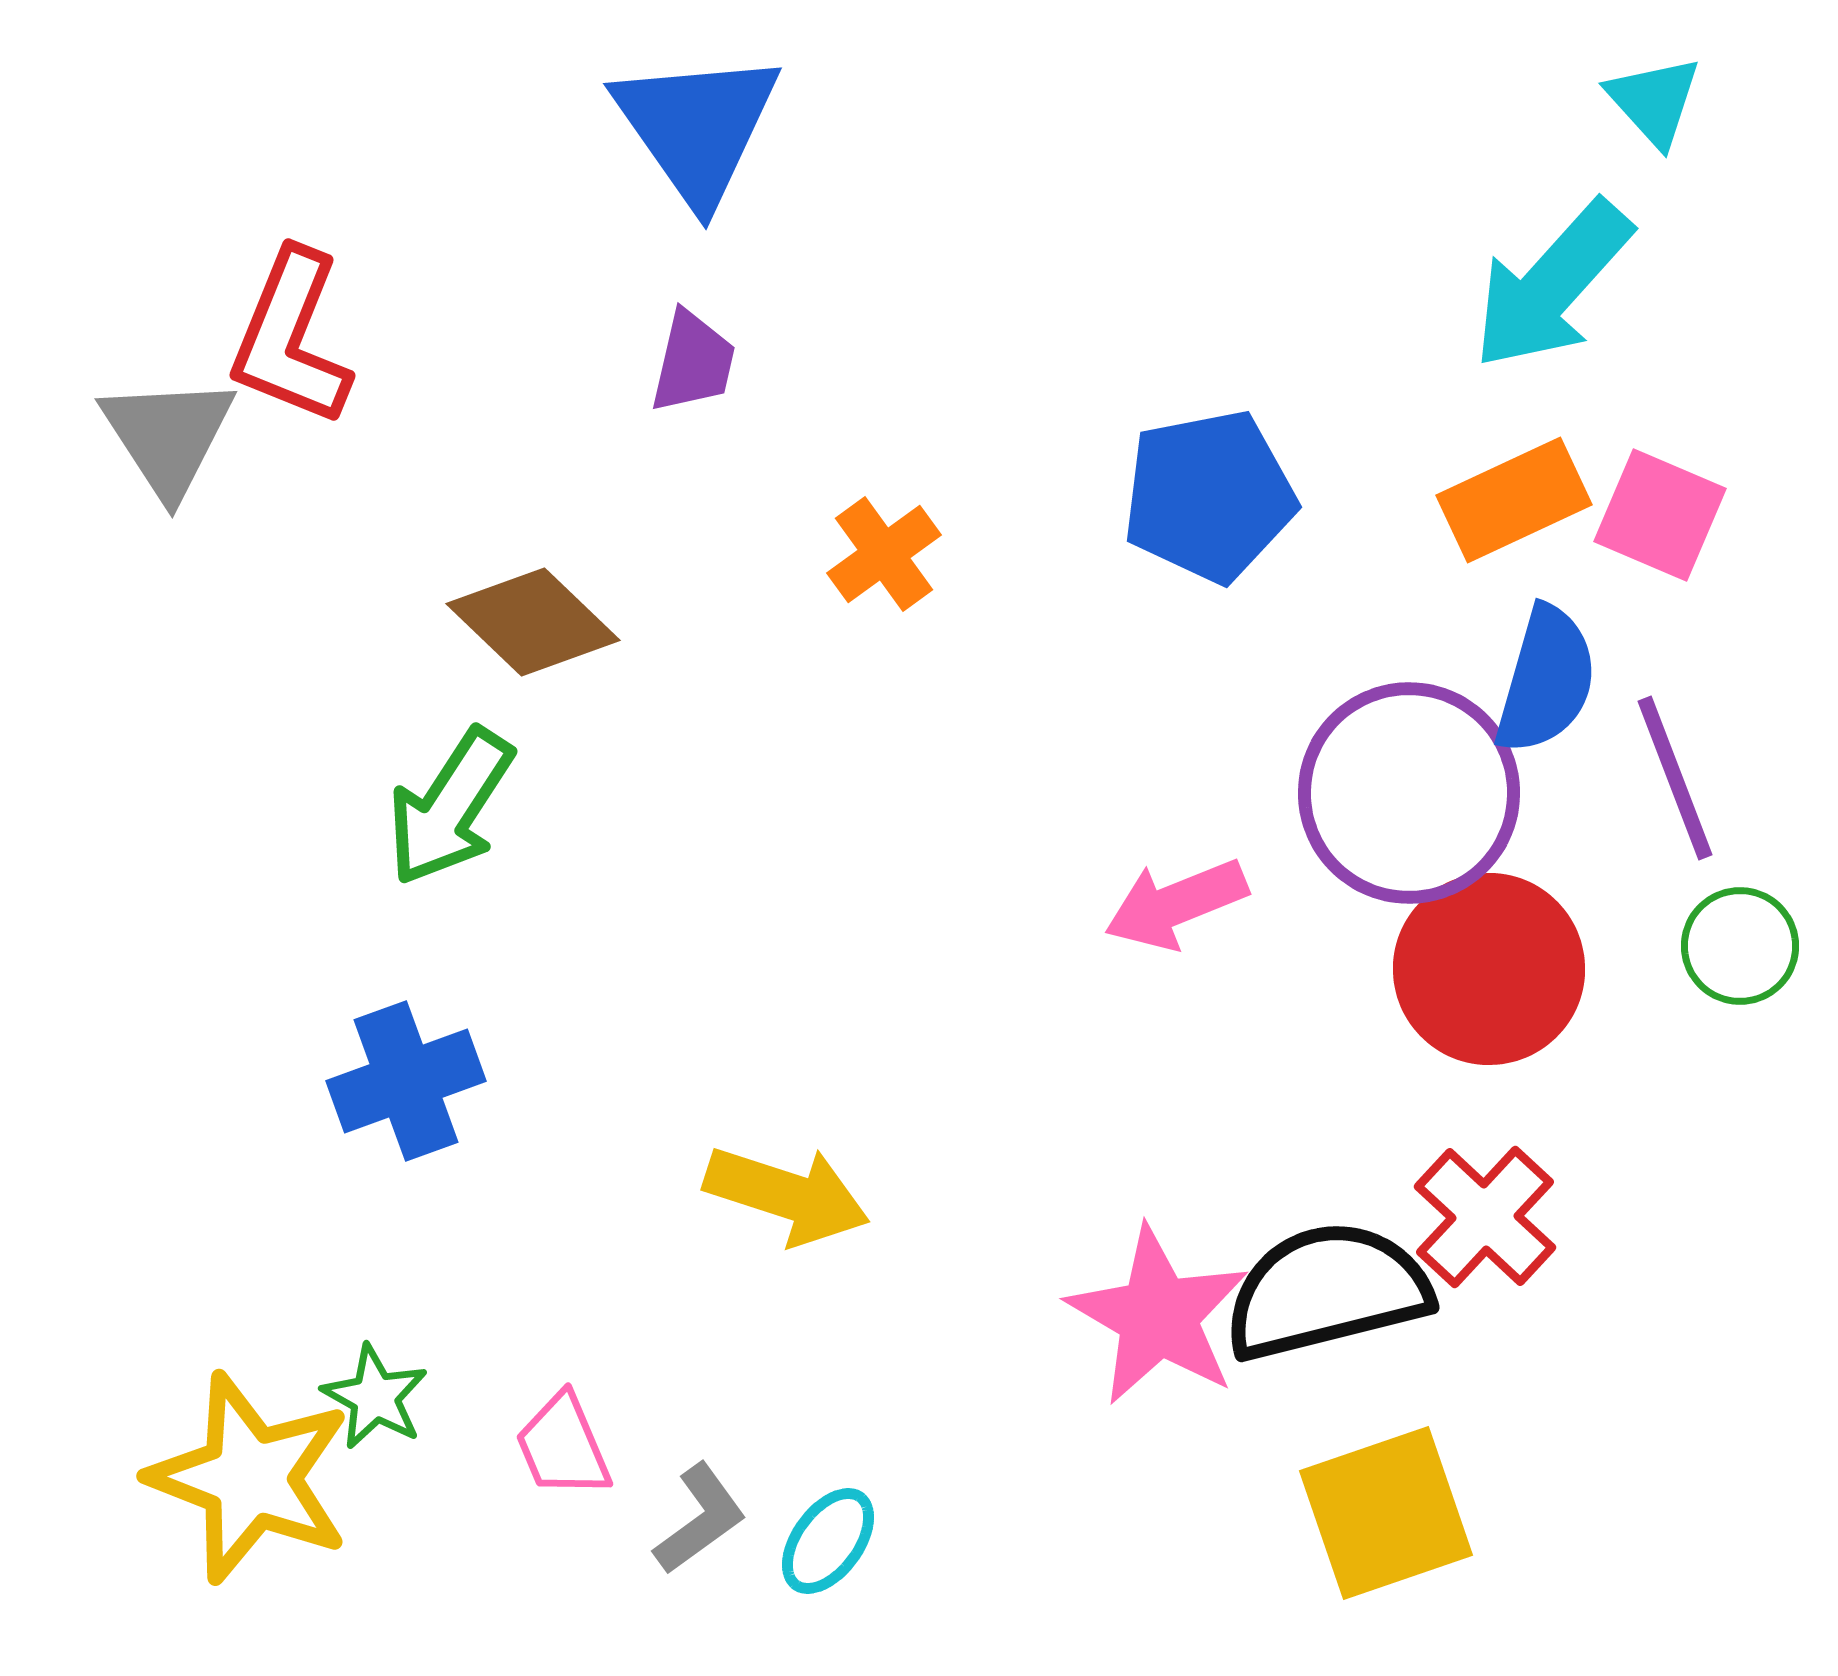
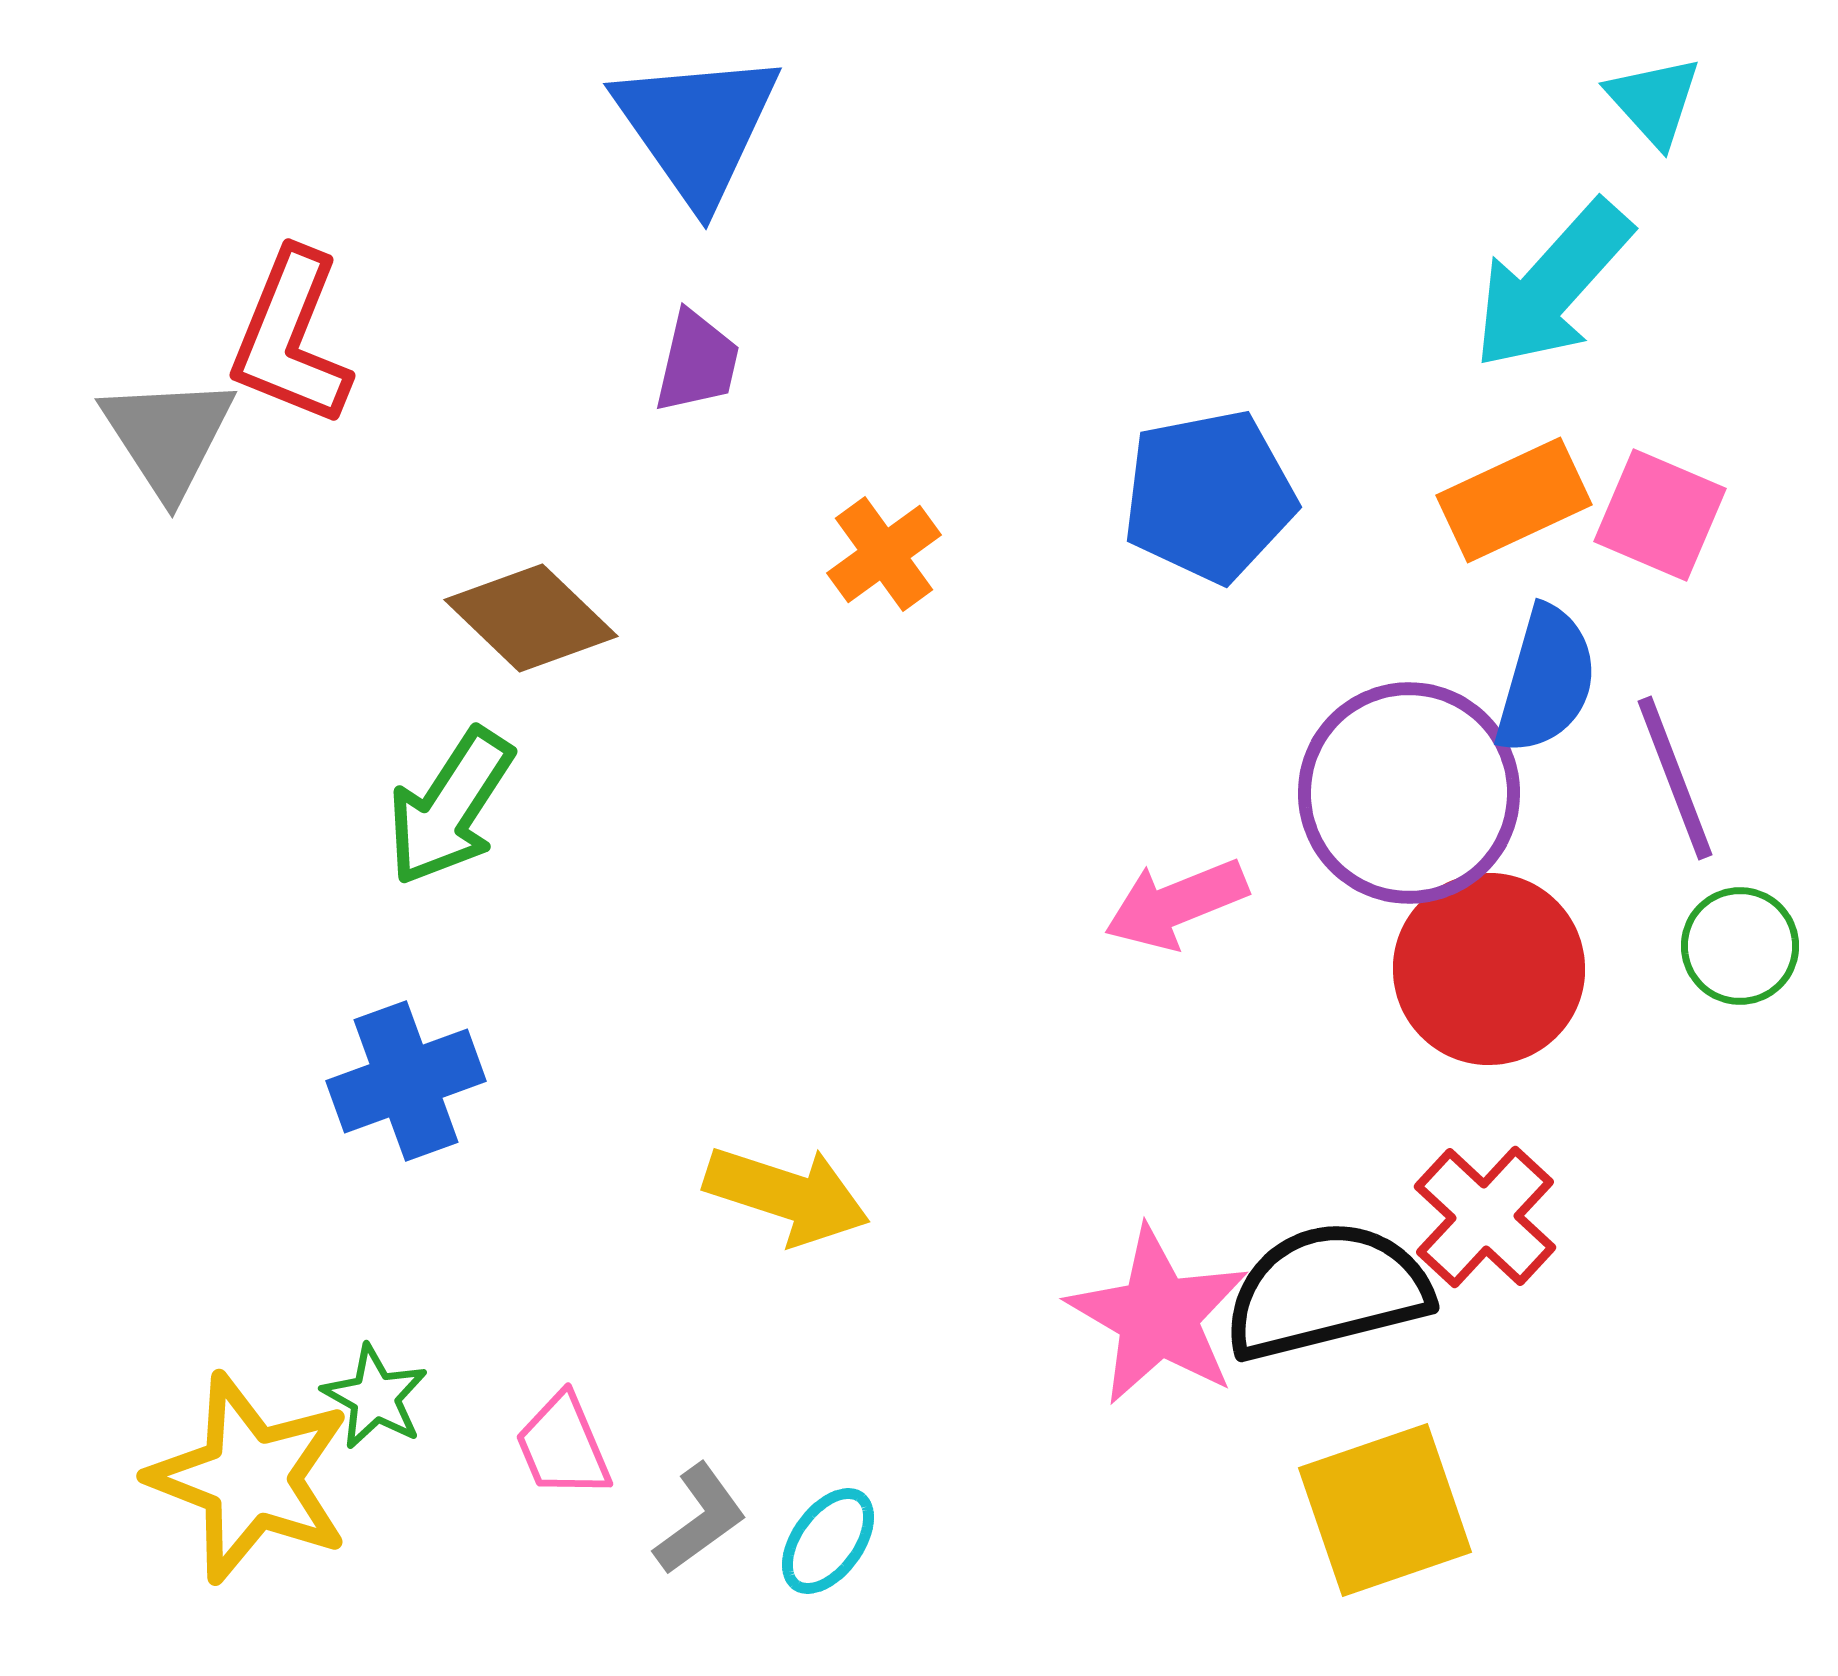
purple trapezoid: moved 4 px right
brown diamond: moved 2 px left, 4 px up
yellow square: moved 1 px left, 3 px up
